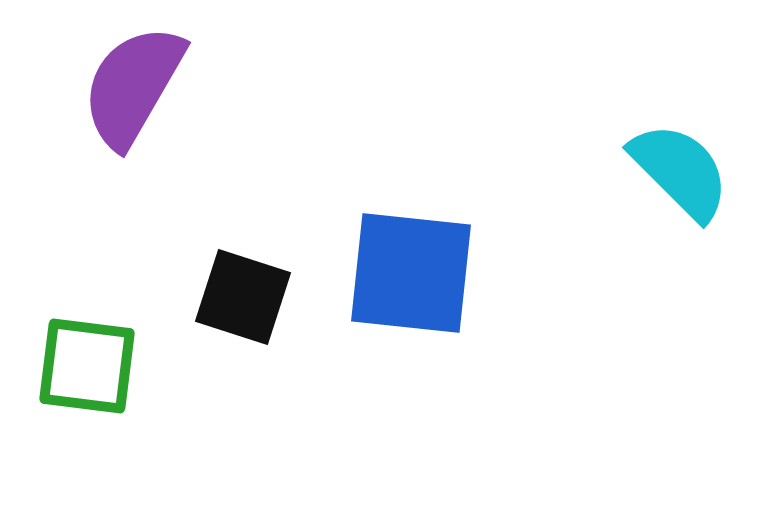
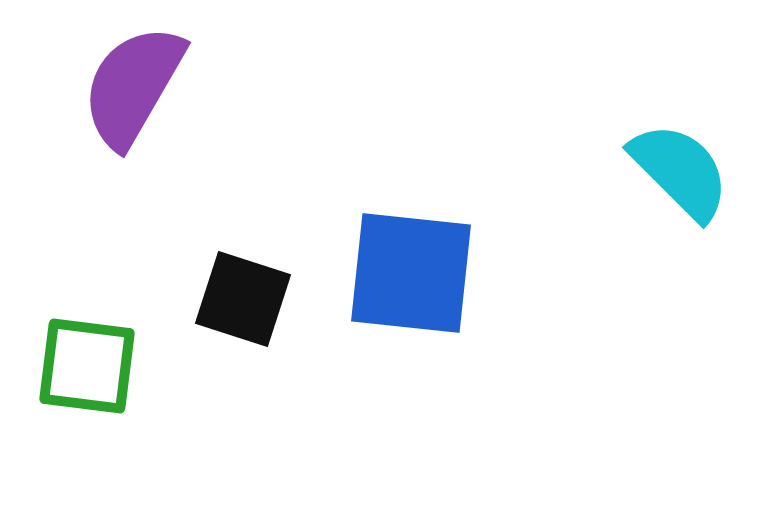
black square: moved 2 px down
